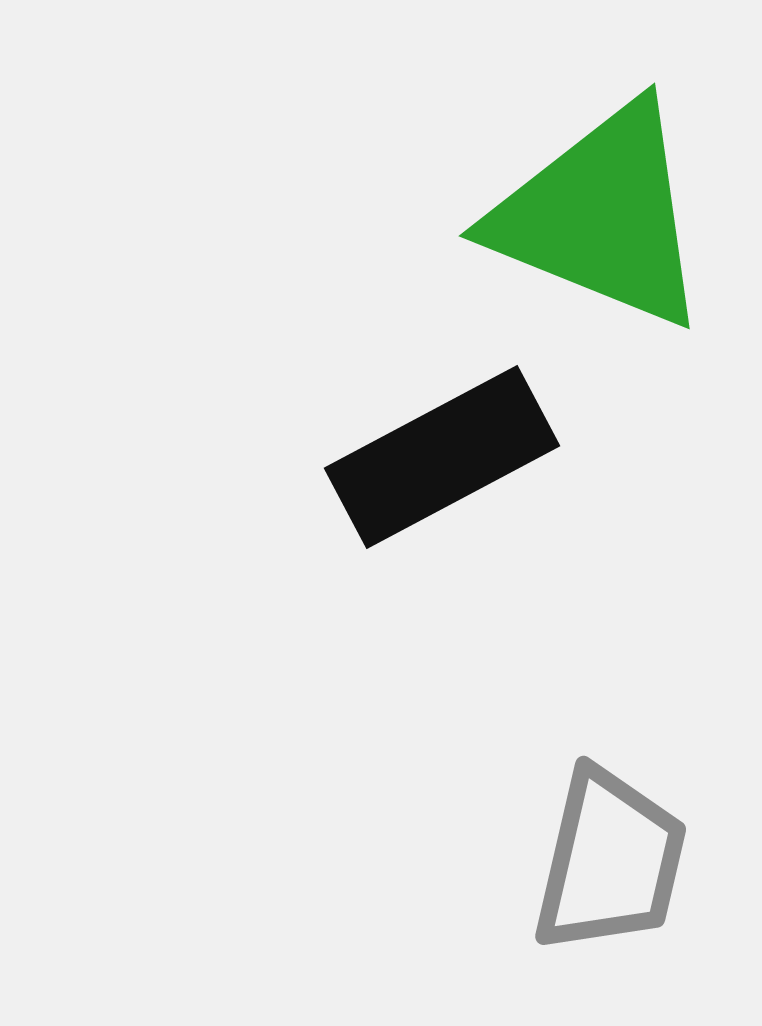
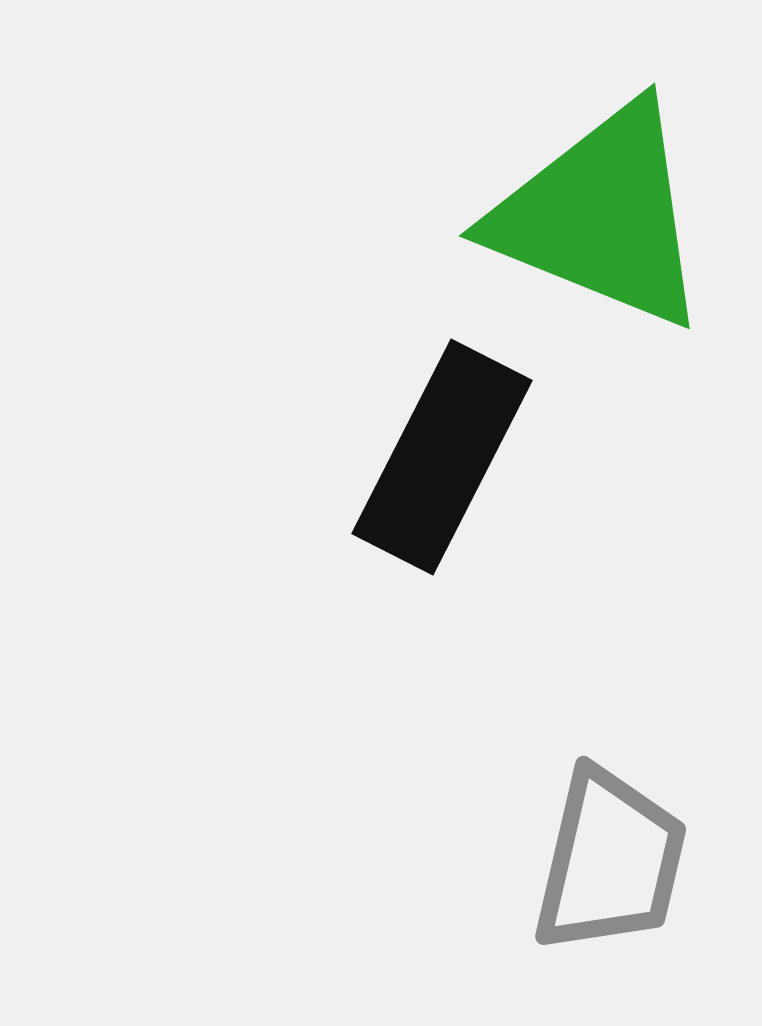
black rectangle: rotated 35 degrees counterclockwise
